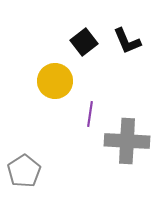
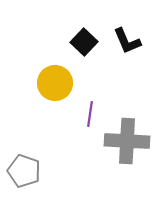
black square: rotated 8 degrees counterclockwise
yellow circle: moved 2 px down
gray pentagon: rotated 20 degrees counterclockwise
